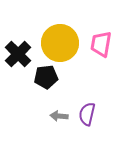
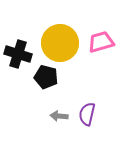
pink trapezoid: moved 2 px up; rotated 64 degrees clockwise
black cross: rotated 28 degrees counterclockwise
black pentagon: rotated 20 degrees clockwise
